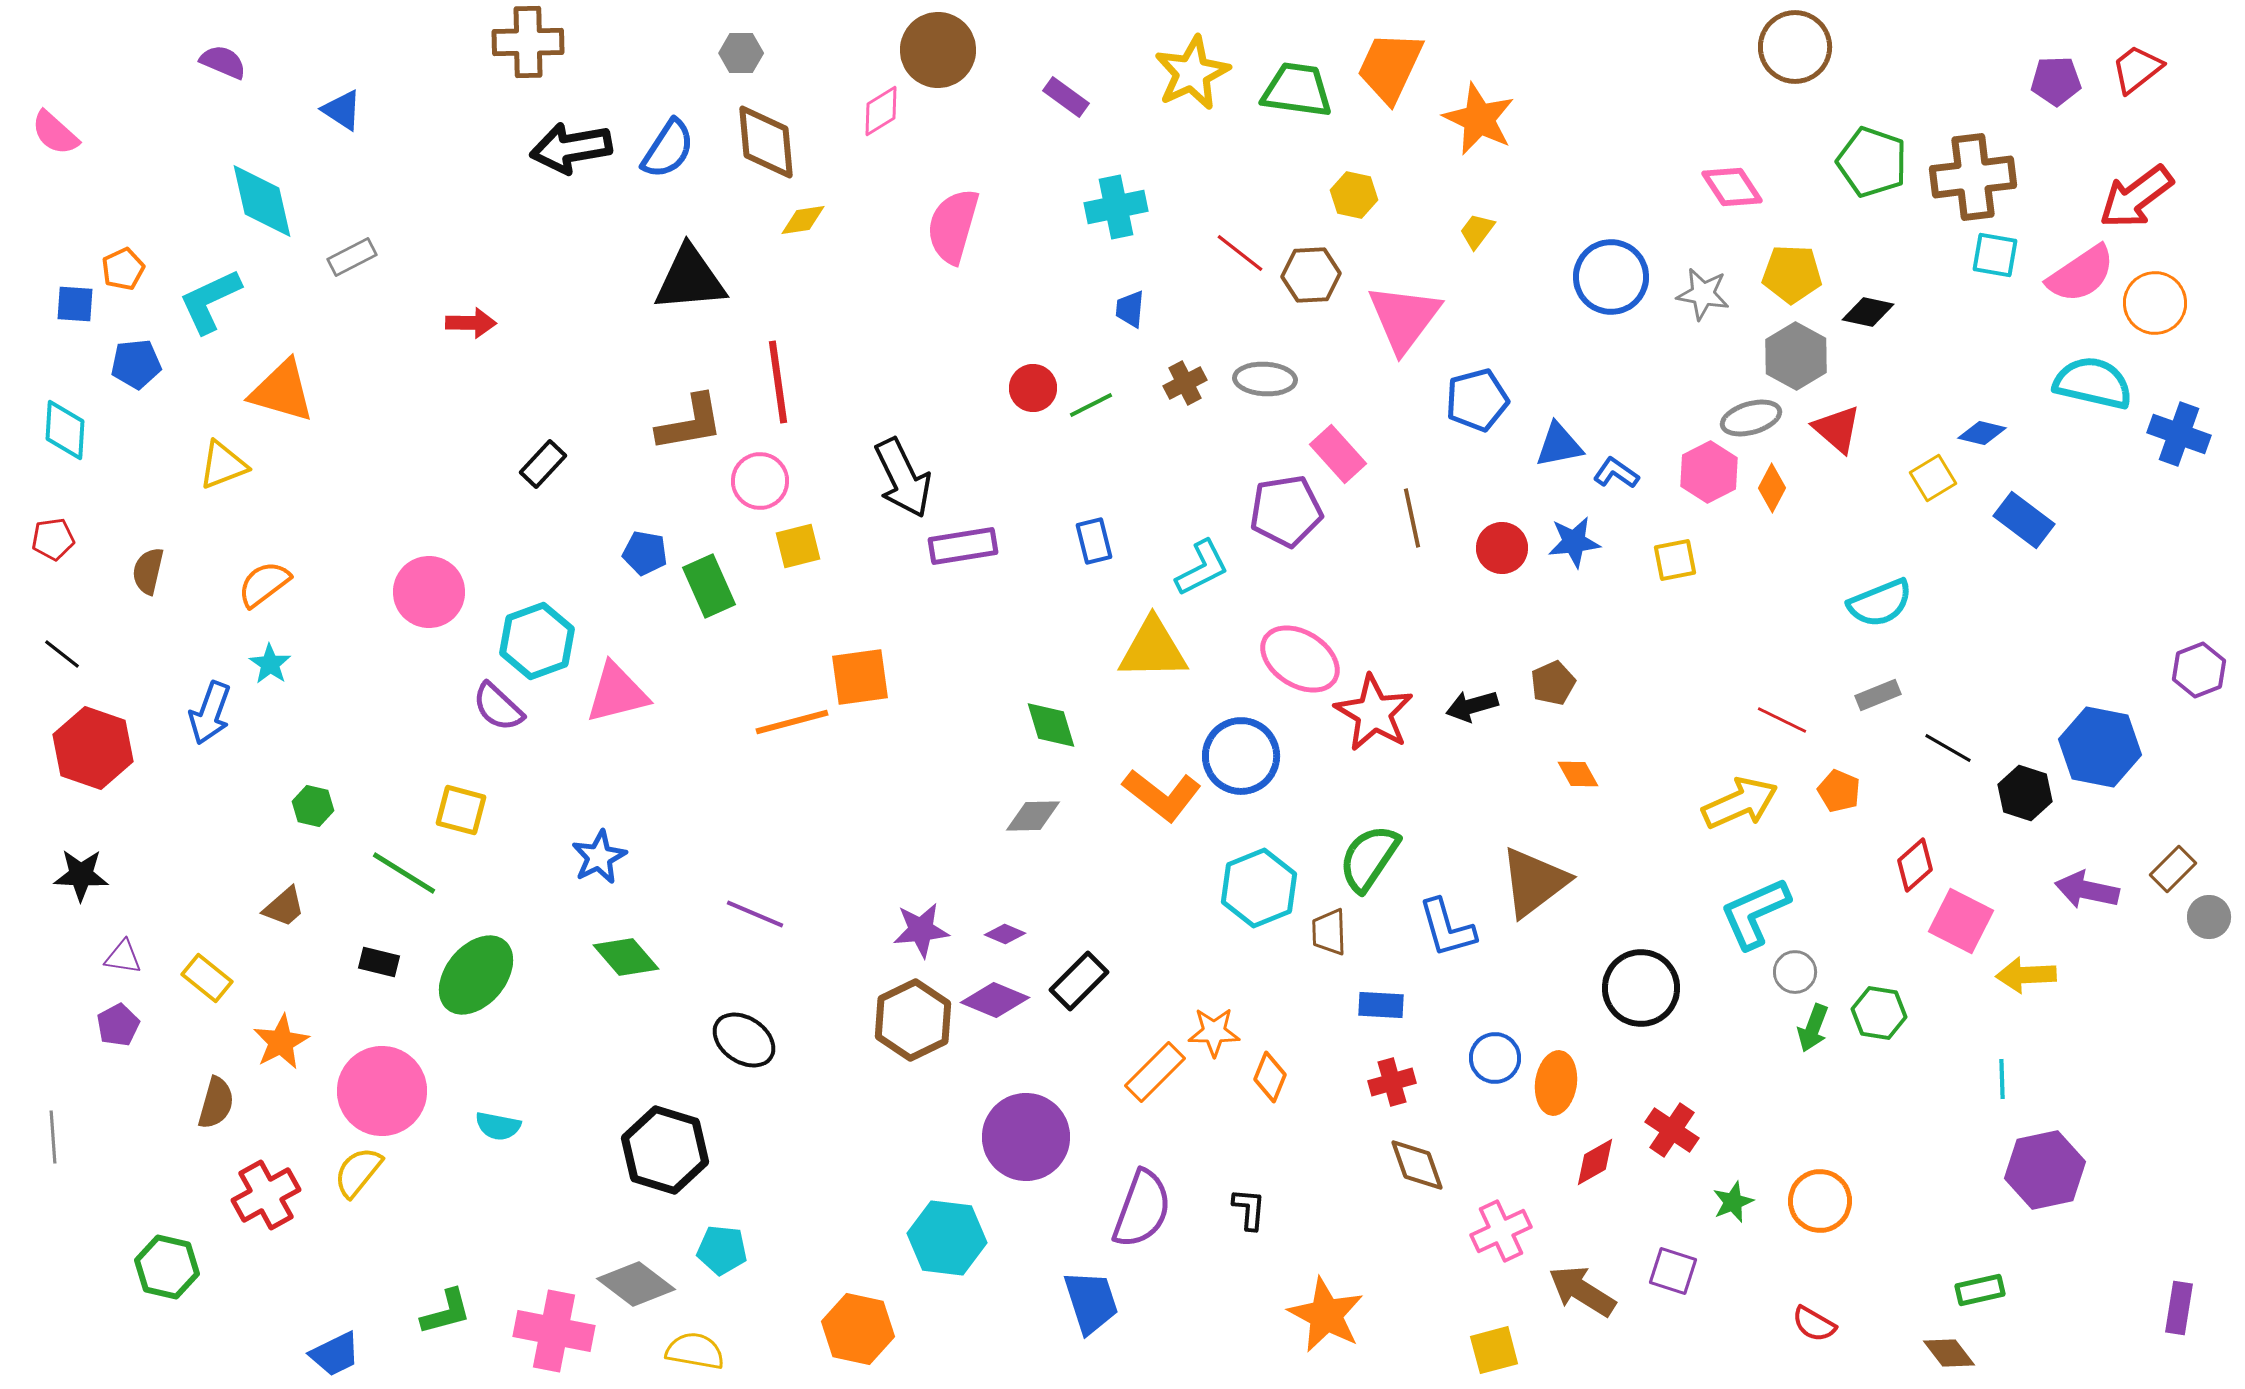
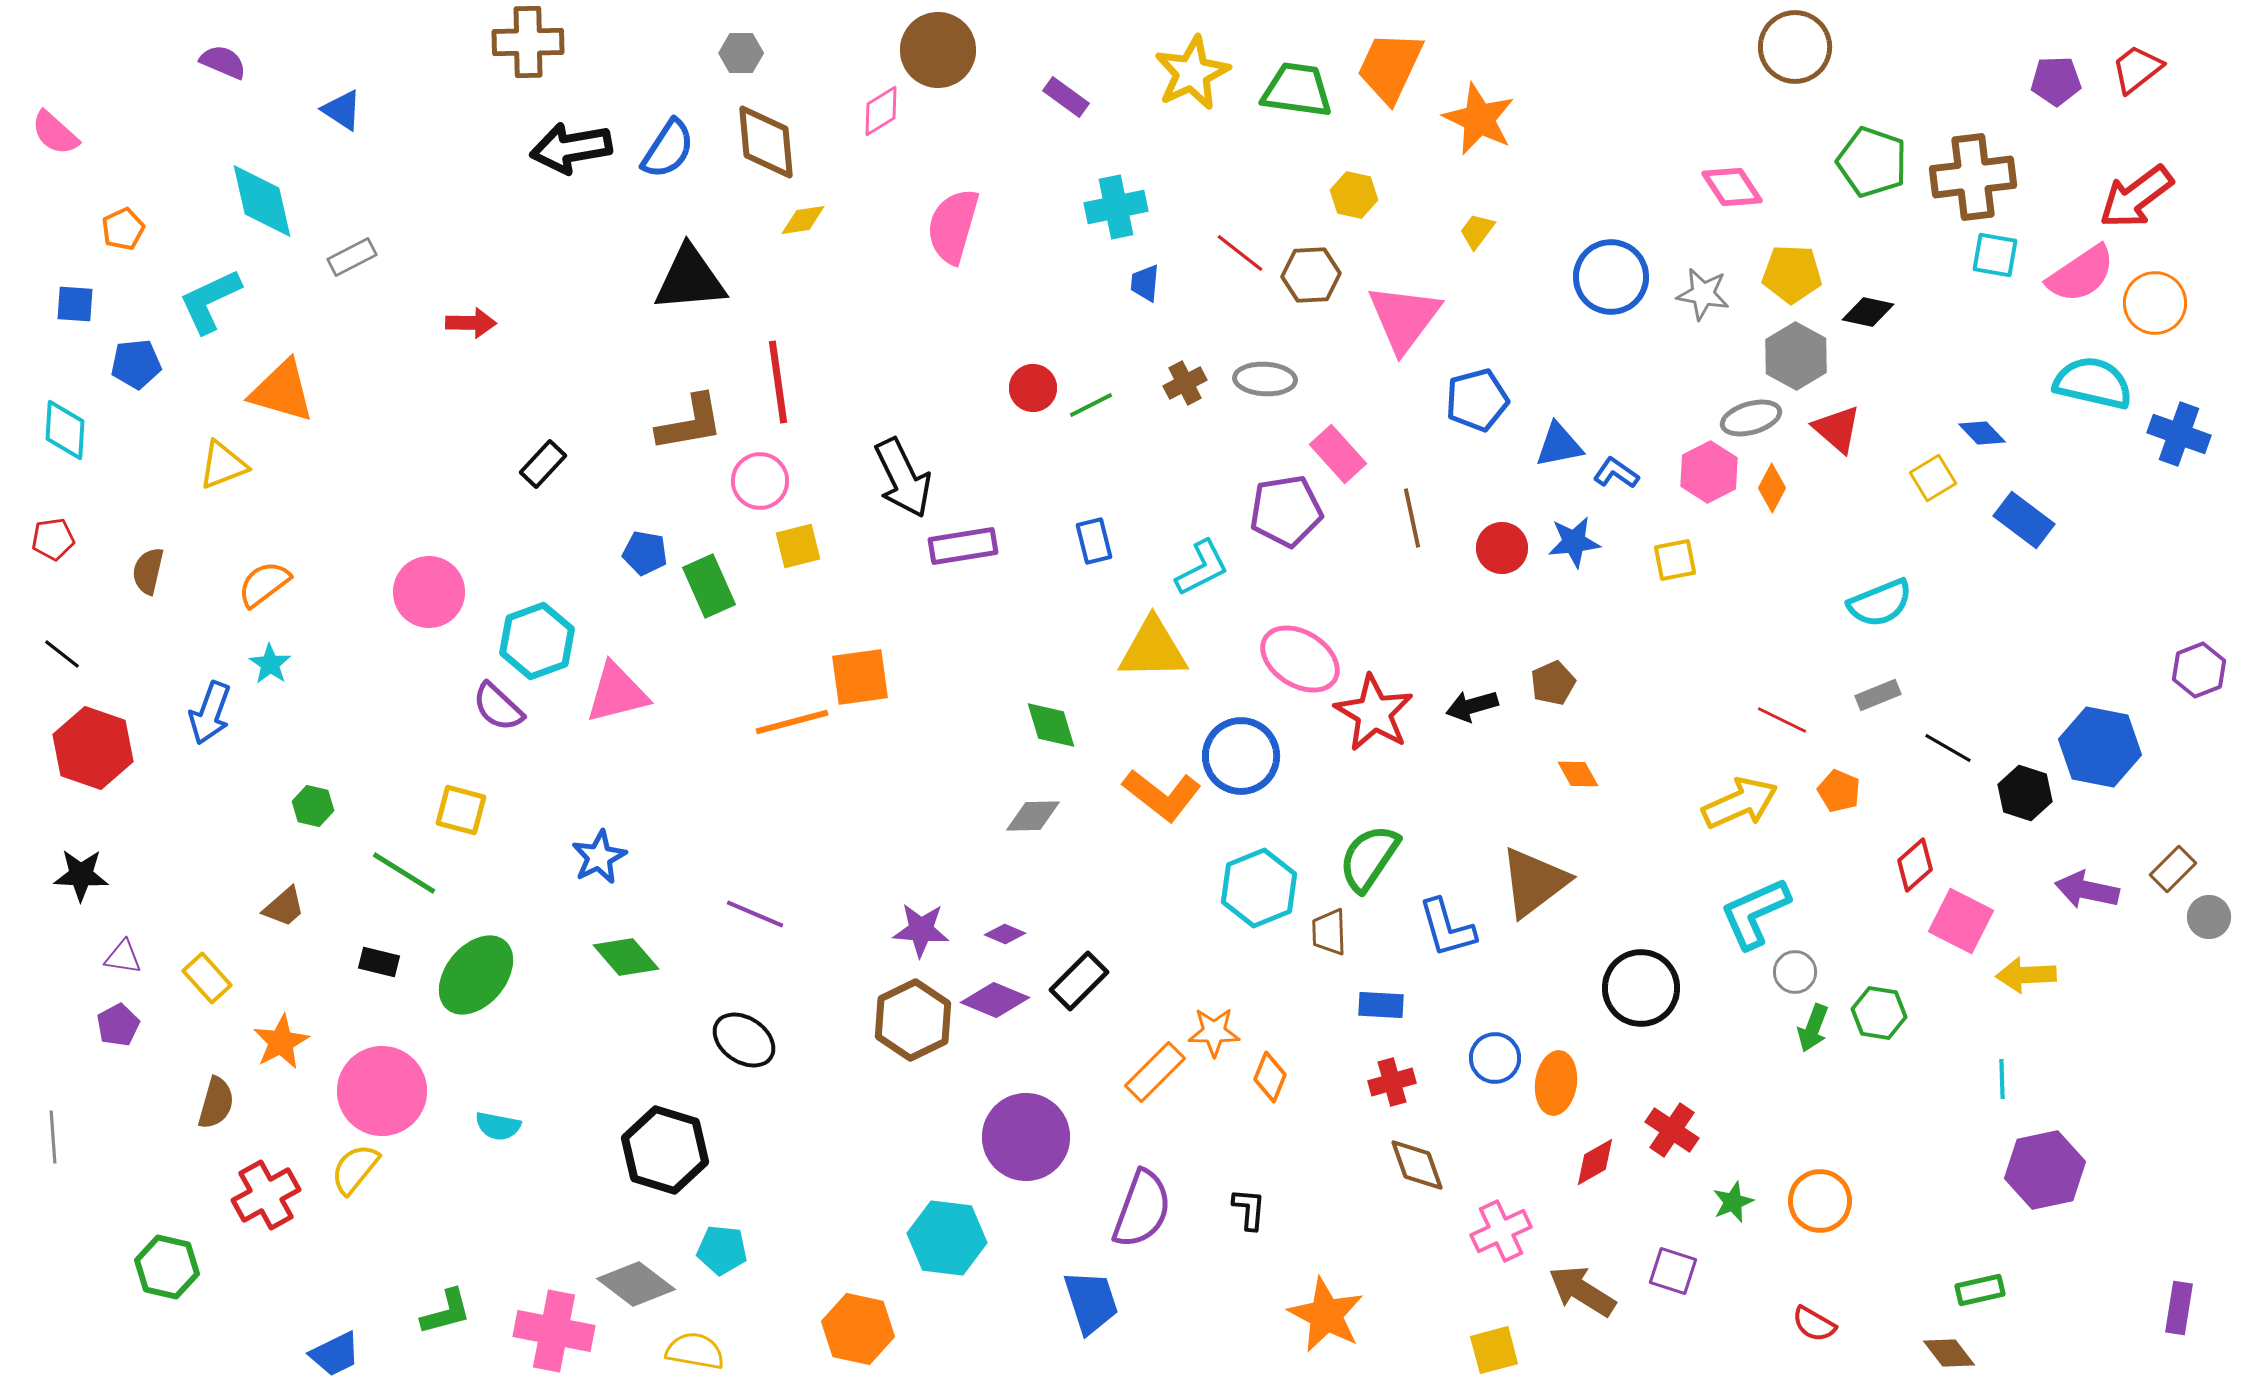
orange pentagon at (123, 269): moved 40 px up
blue trapezoid at (1130, 309): moved 15 px right, 26 px up
blue diamond at (1982, 433): rotated 33 degrees clockwise
purple star at (921, 930): rotated 10 degrees clockwise
yellow rectangle at (207, 978): rotated 9 degrees clockwise
yellow semicircle at (358, 1172): moved 3 px left, 3 px up
